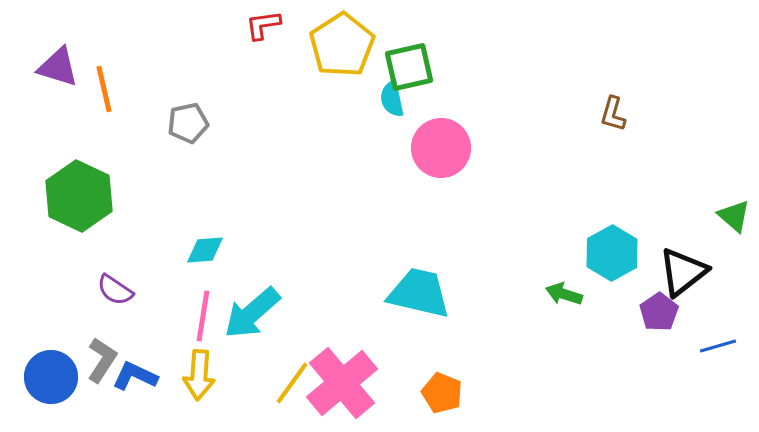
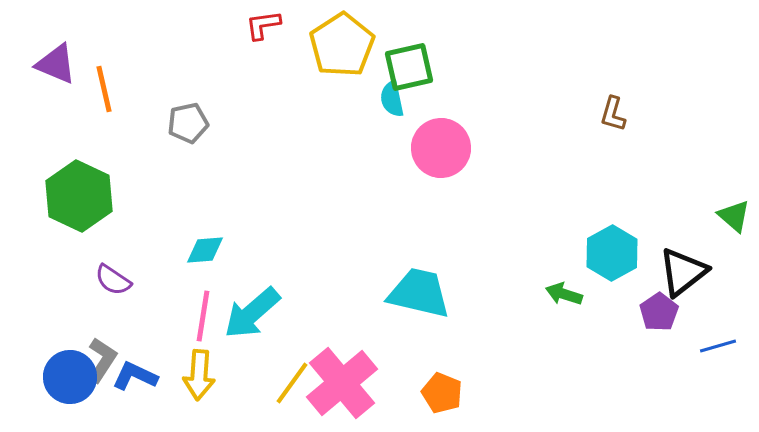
purple triangle: moved 2 px left, 3 px up; rotated 6 degrees clockwise
purple semicircle: moved 2 px left, 10 px up
blue circle: moved 19 px right
